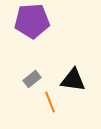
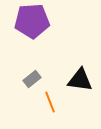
black triangle: moved 7 px right
